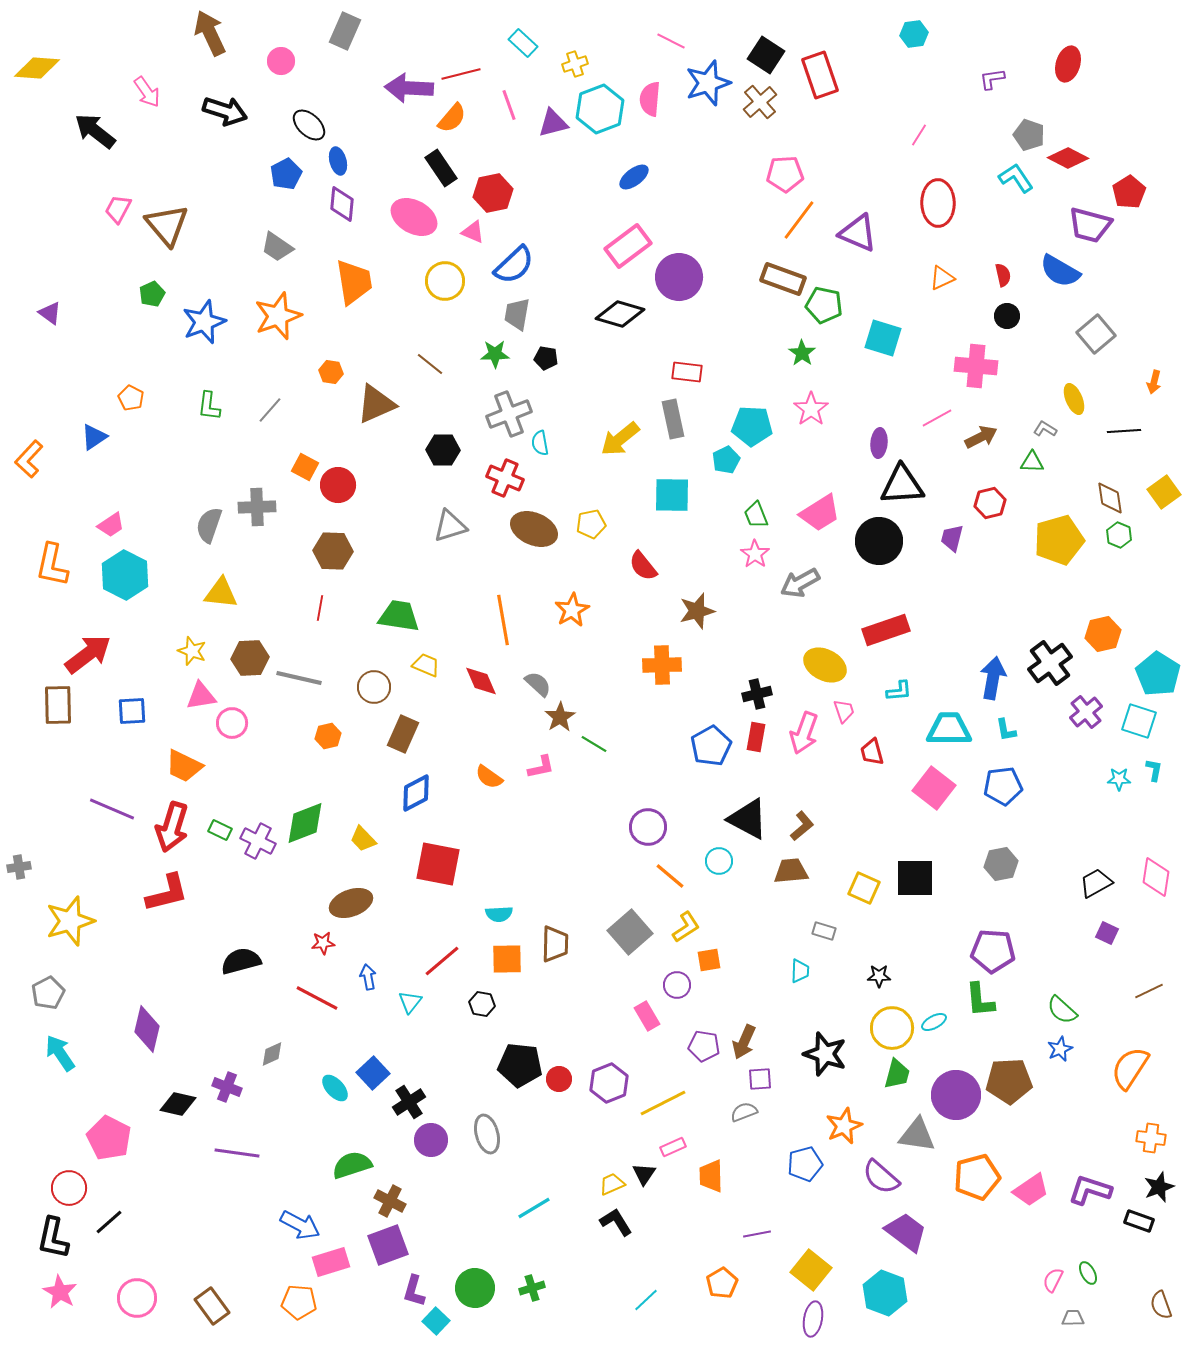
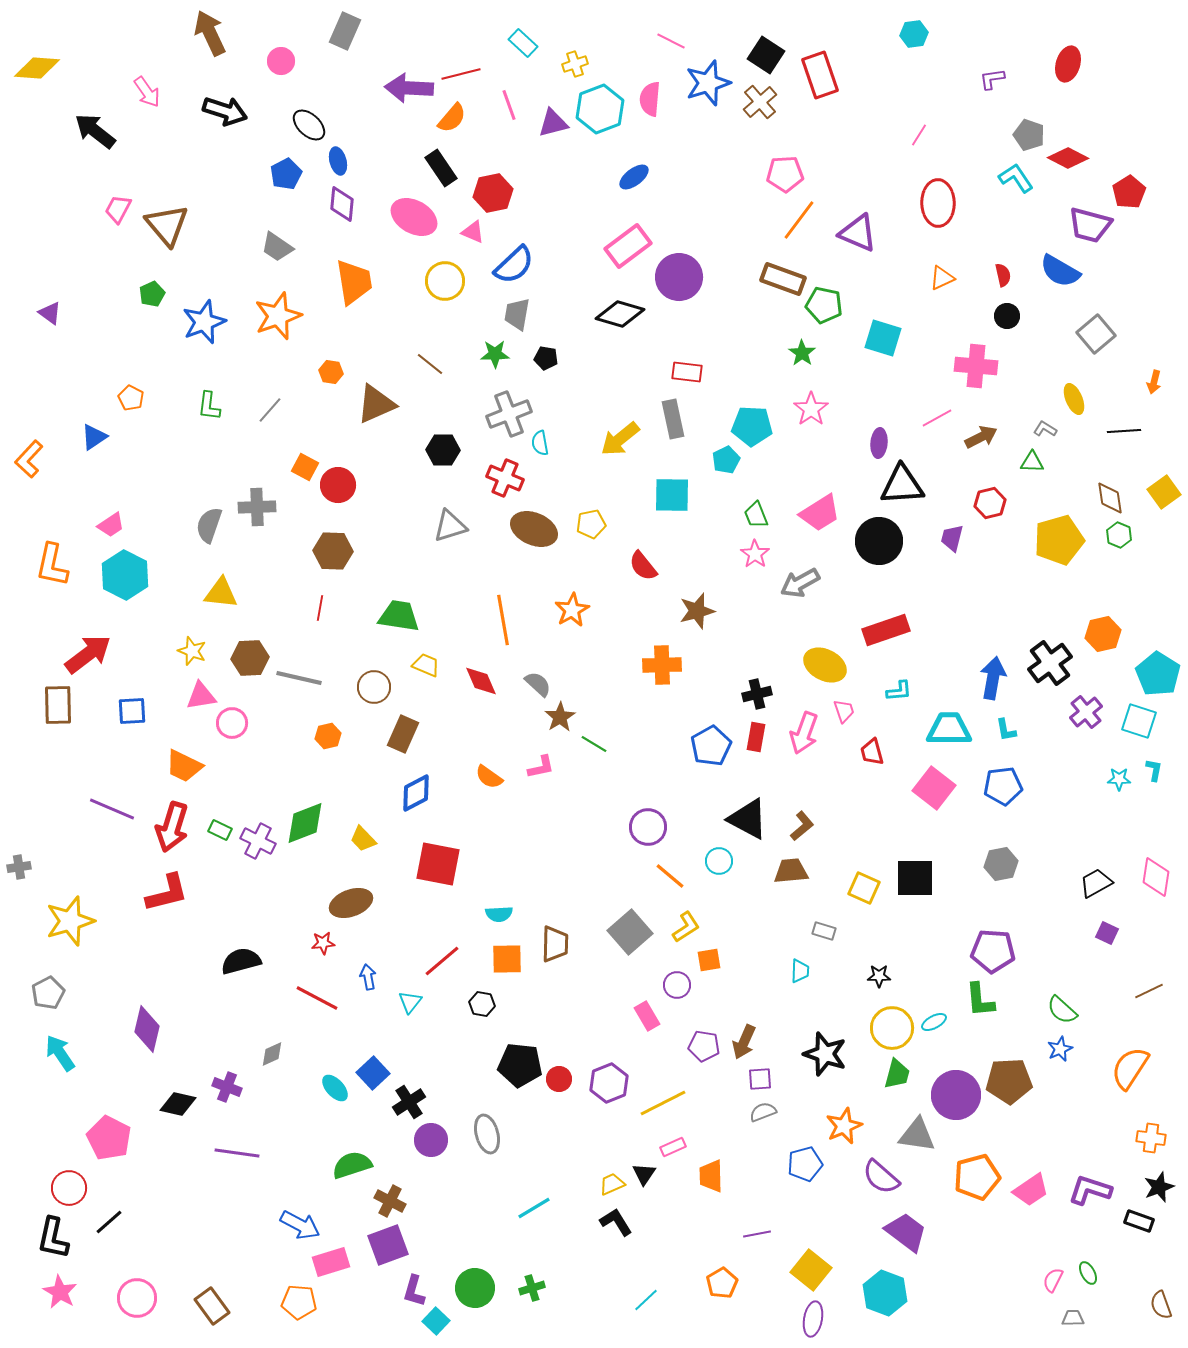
gray semicircle at (744, 1112): moved 19 px right
